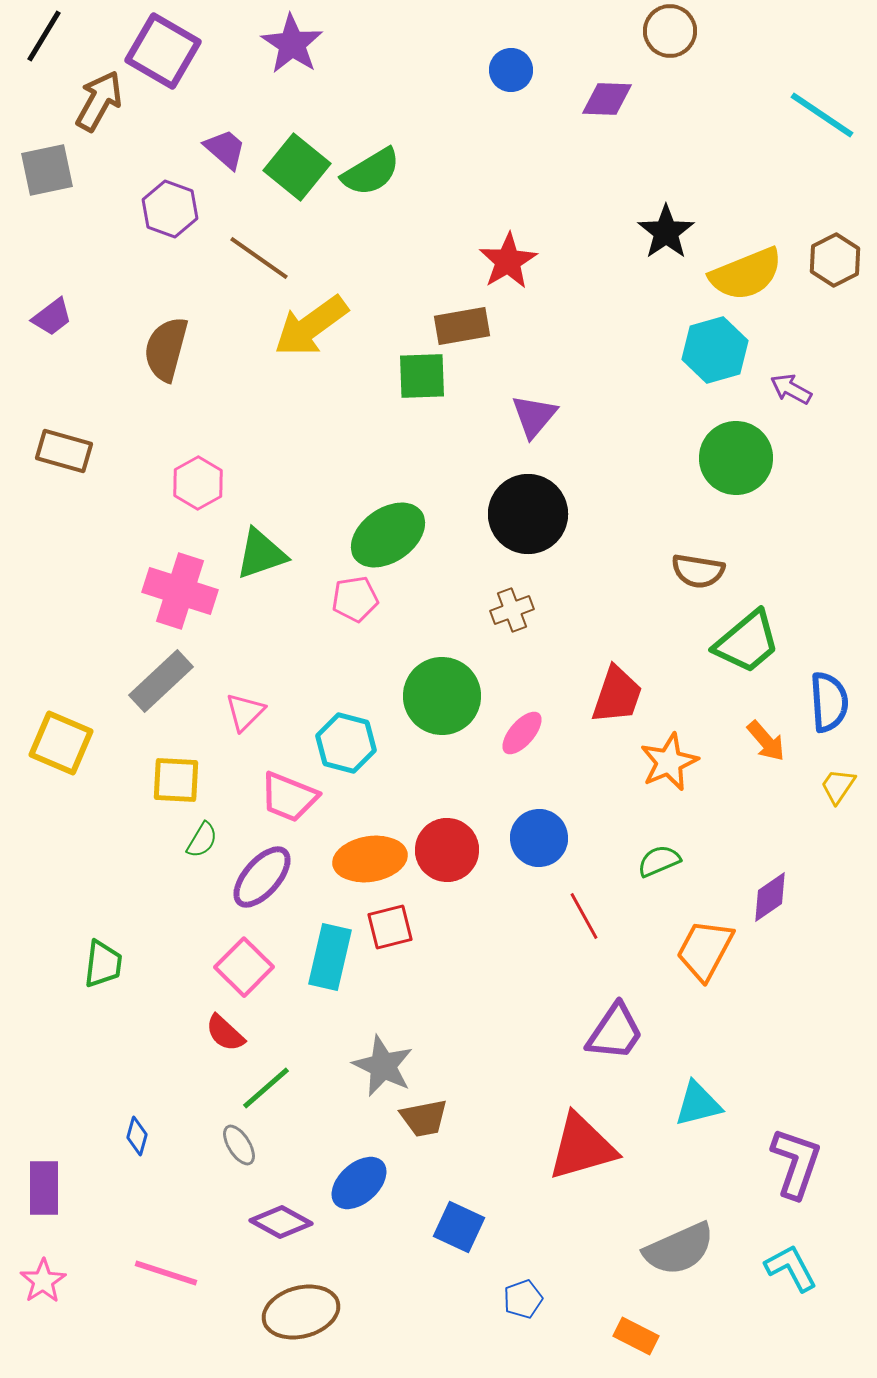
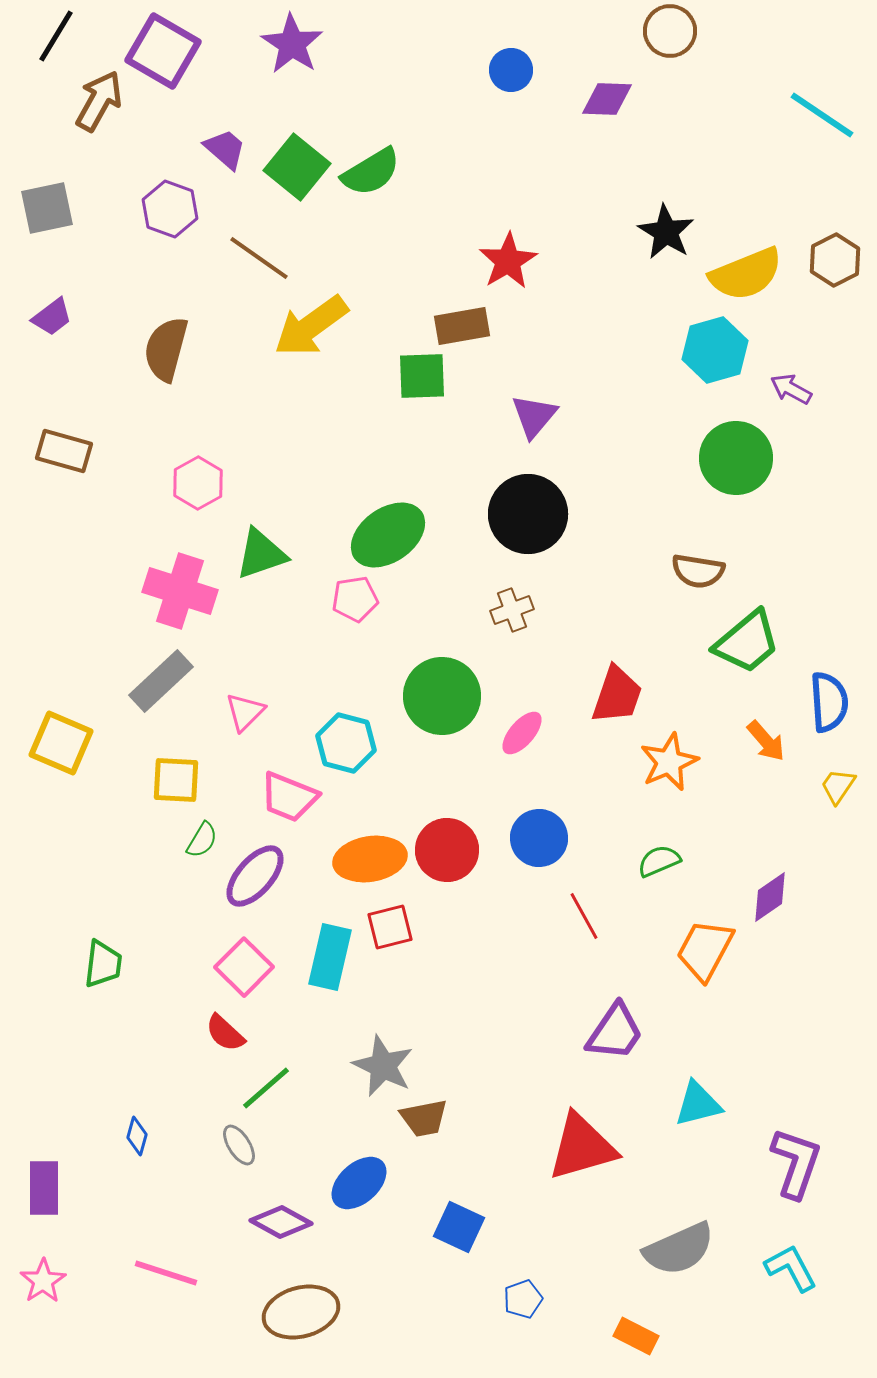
black line at (44, 36): moved 12 px right
gray square at (47, 170): moved 38 px down
black star at (666, 232): rotated 6 degrees counterclockwise
purple ellipse at (262, 877): moved 7 px left, 1 px up
